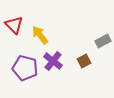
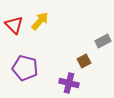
yellow arrow: moved 14 px up; rotated 78 degrees clockwise
purple cross: moved 16 px right, 22 px down; rotated 24 degrees counterclockwise
